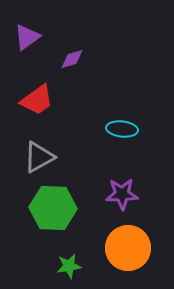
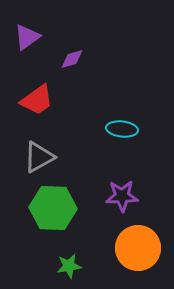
purple star: moved 2 px down
orange circle: moved 10 px right
